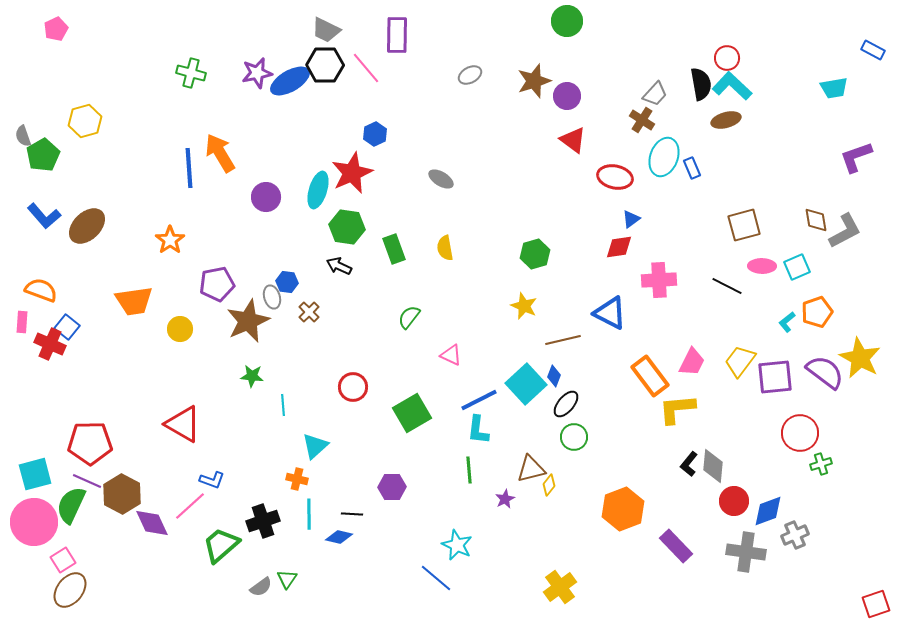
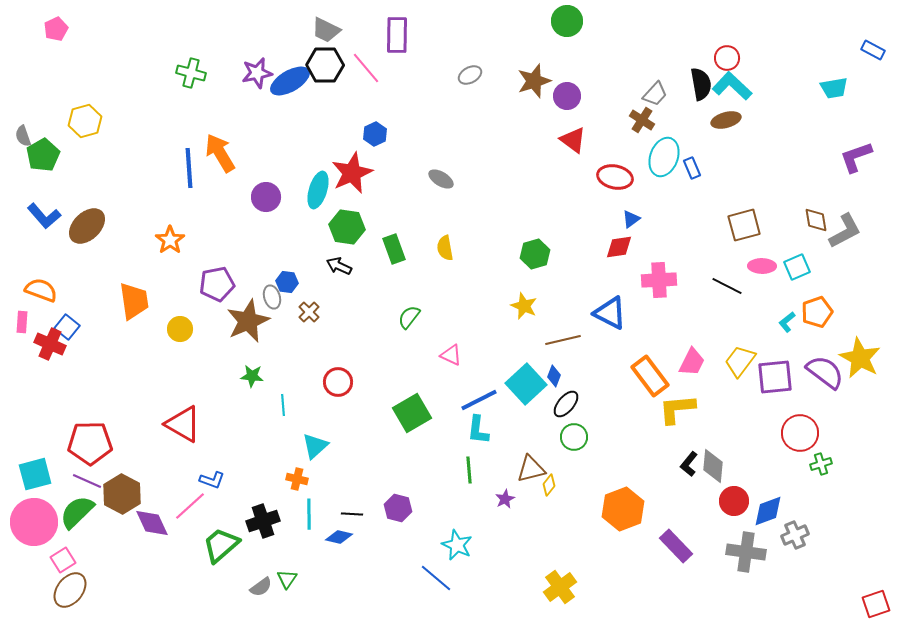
orange trapezoid at (134, 301): rotated 90 degrees counterclockwise
red circle at (353, 387): moved 15 px left, 5 px up
purple hexagon at (392, 487): moved 6 px right, 21 px down; rotated 16 degrees clockwise
green semicircle at (71, 505): moved 6 px right, 7 px down; rotated 21 degrees clockwise
